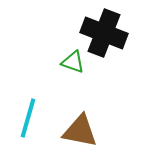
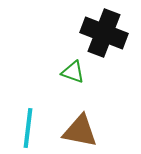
green triangle: moved 10 px down
cyan line: moved 10 px down; rotated 9 degrees counterclockwise
